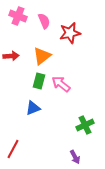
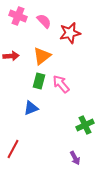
pink semicircle: rotated 21 degrees counterclockwise
pink arrow: rotated 12 degrees clockwise
blue triangle: moved 2 px left
purple arrow: moved 1 px down
